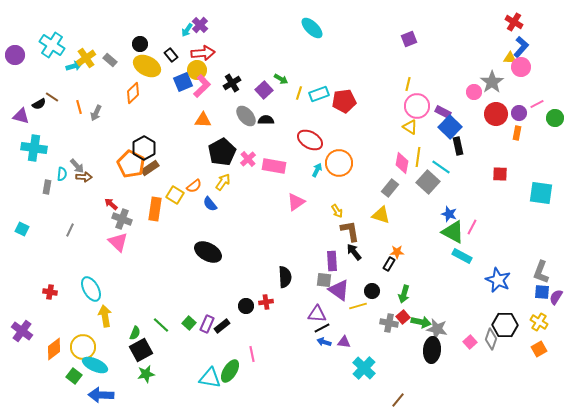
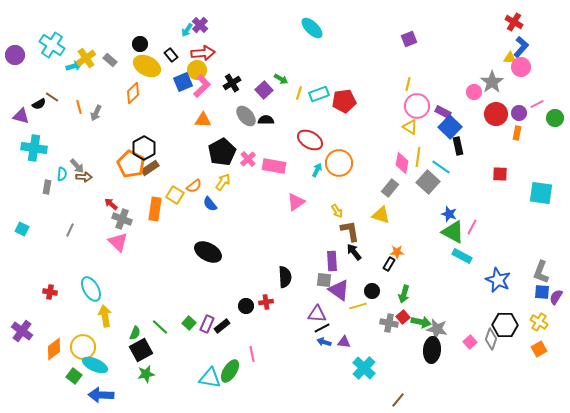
green line at (161, 325): moved 1 px left, 2 px down
